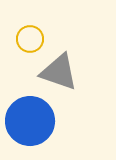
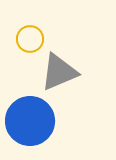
gray triangle: rotated 42 degrees counterclockwise
